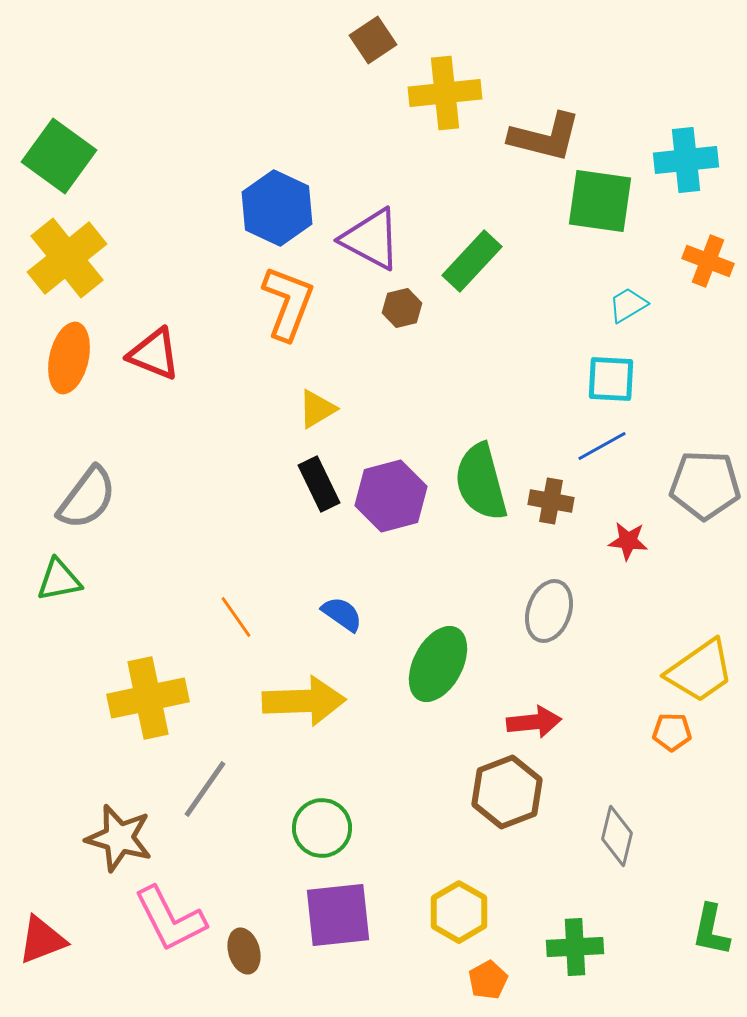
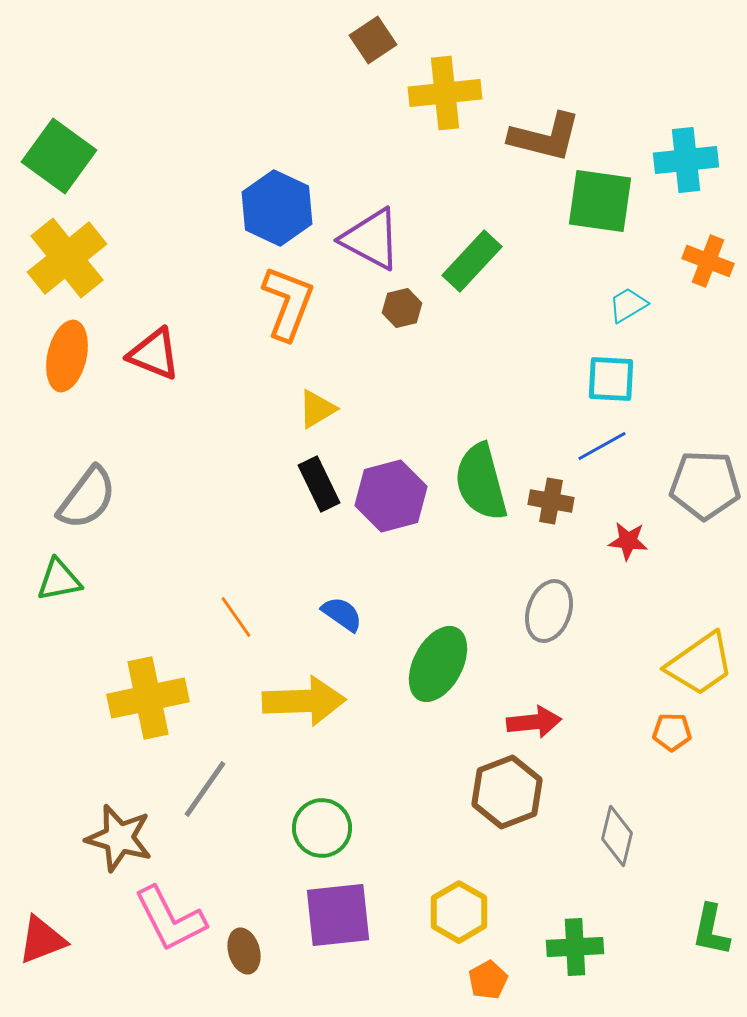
orange ellipse at (69, 358): moved 2 px left, 2 px up
yellow trapezoid at (700, 671): moved 7 px up
